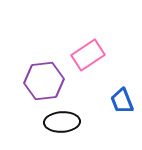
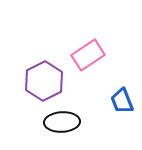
purple hexagon: rotated 21 degrees counterclockwise
